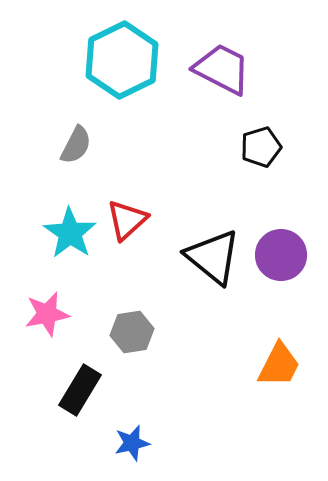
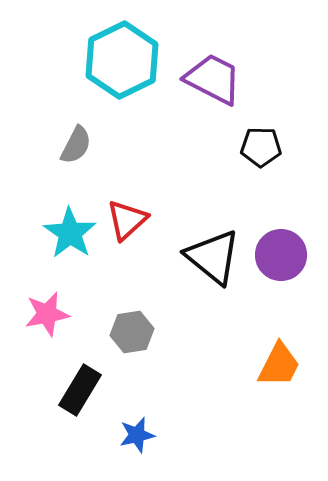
purple trapezoid: moved 9 px left, 10 px down
black pentagon: rotated 18 degrees clockwise
blue star: moved 5 px right, 8 px up
